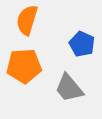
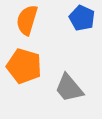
blue pentagon: moved 26 px up
orange pentagon: rotated 20 degrees clockwise
